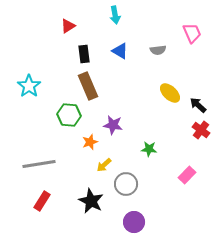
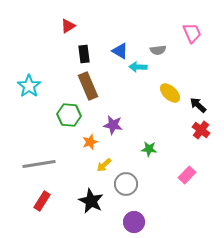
cyan arrow: moved 23 px right, 52 px down; rotated 102 degrees clockwise
